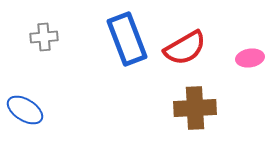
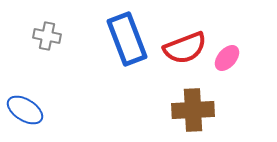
gray cross: moved 3 px right, 1 px up; rotated 16 degrees clockwise
red semicircle: rotated 9 degrees clockwise
pink ellipse: moved 23 px left; rotated 40 degrees counterclockwise
brown cross: moved 2 px left, 2 px down
